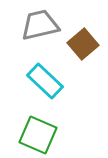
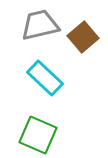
brown square: moved 7 px up
cyan rectangle: moved 3 px up
